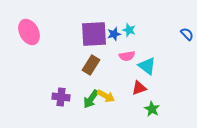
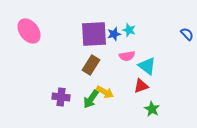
pink ellipse: moved 1 px up; rotated 10 degrees counterclockwise
red triangle: moved 2 px right, 2 px up
yellow arrow: moved 1 px left, 4 px up
